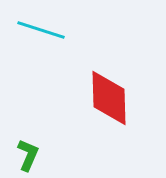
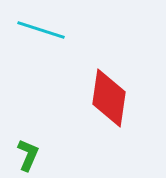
red diamond: rotated 10 degrees clockwise
